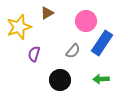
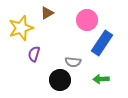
pink circle: moved 1 px right, 1 px up
yellow star: moved 2 px right, 1 px down
gray semicircle: moved 11 px down; rotated 56 degrees clockwise
